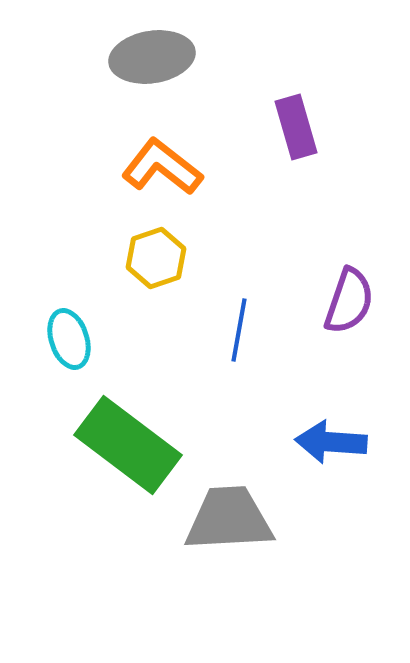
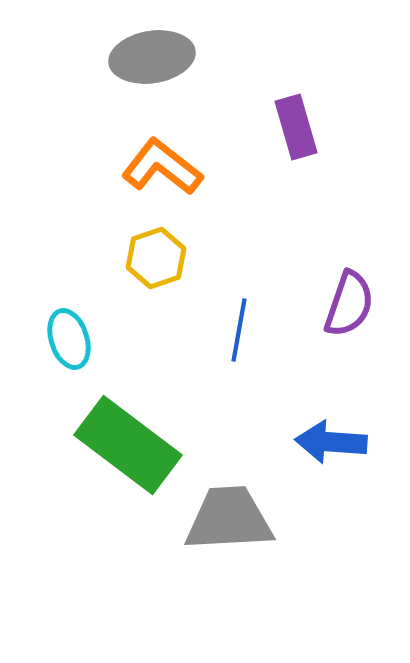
purple semicircle: moved 3 px down
